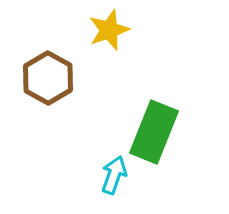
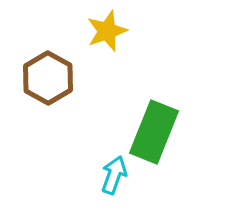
yellow star: moved 2 px left, 1 px down
